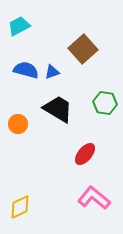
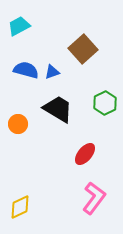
green hexagon: rotated 25 degrees clockwise
pink L-shape: rotated 88 degrees clockwise
